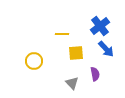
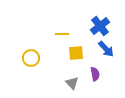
yellow circle: moved 3 px left, 3 px up
